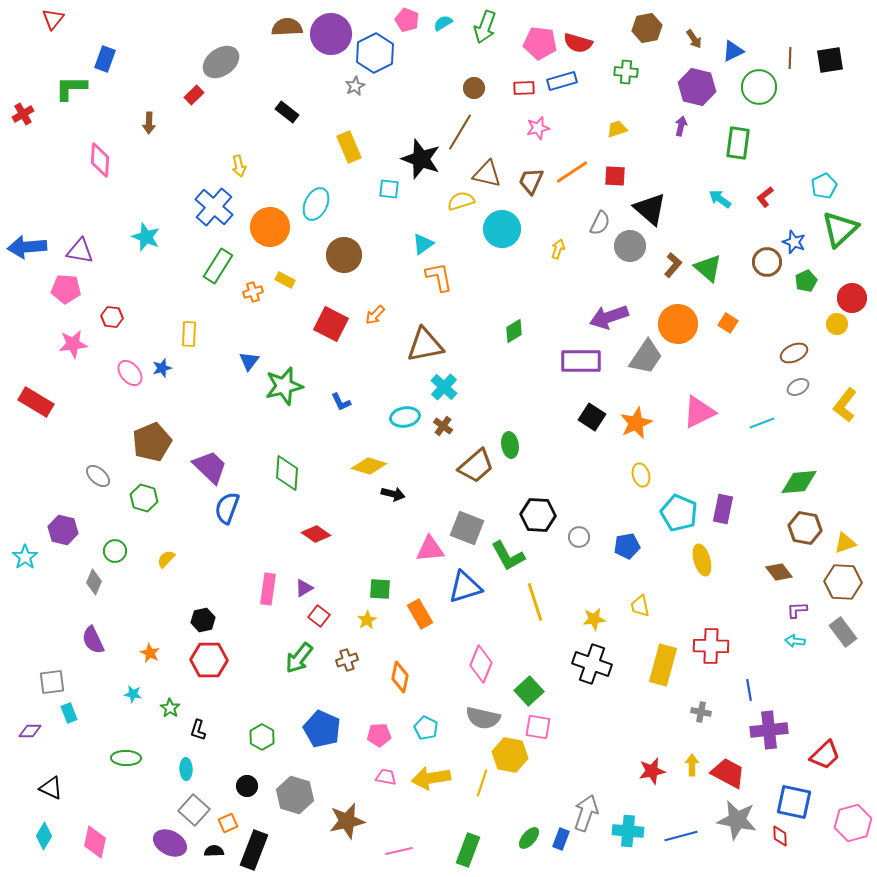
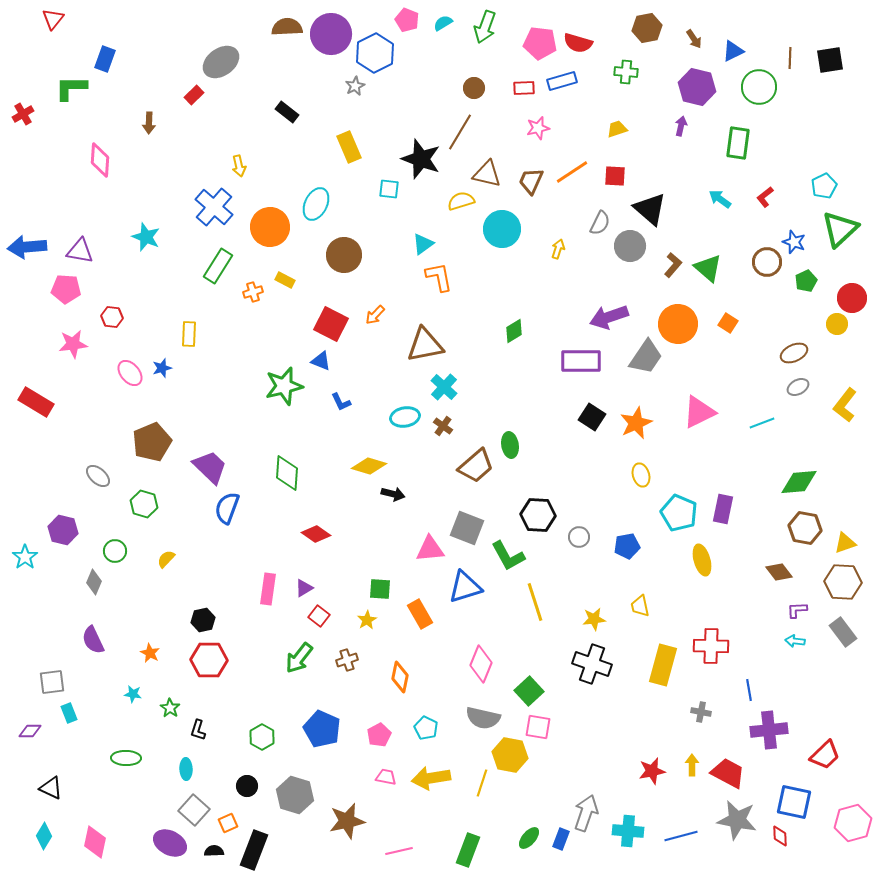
blue triangle at (249, 361): moved 72 px right; rotated 45 degrees counterclockwise
green hexagon at (144, 498): moved 6 px down
pink pentagon at (379, 735): rotated 25 degrees counterclockwise
